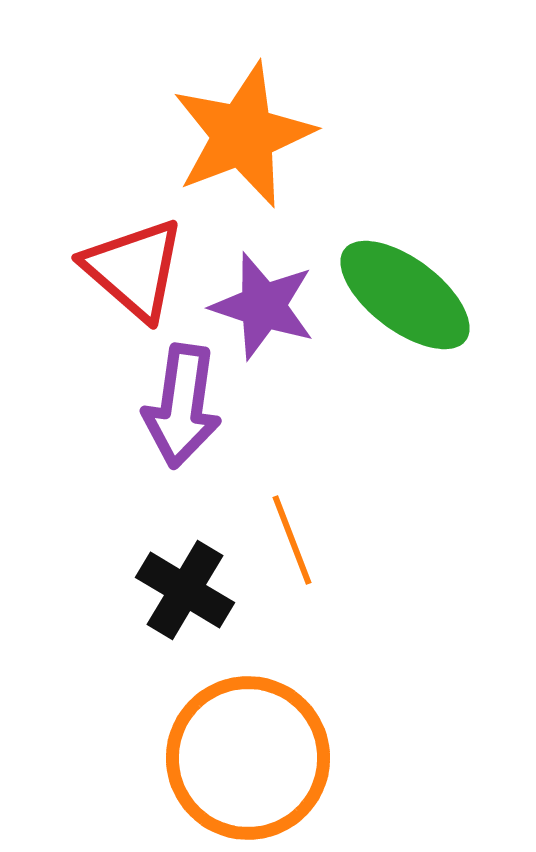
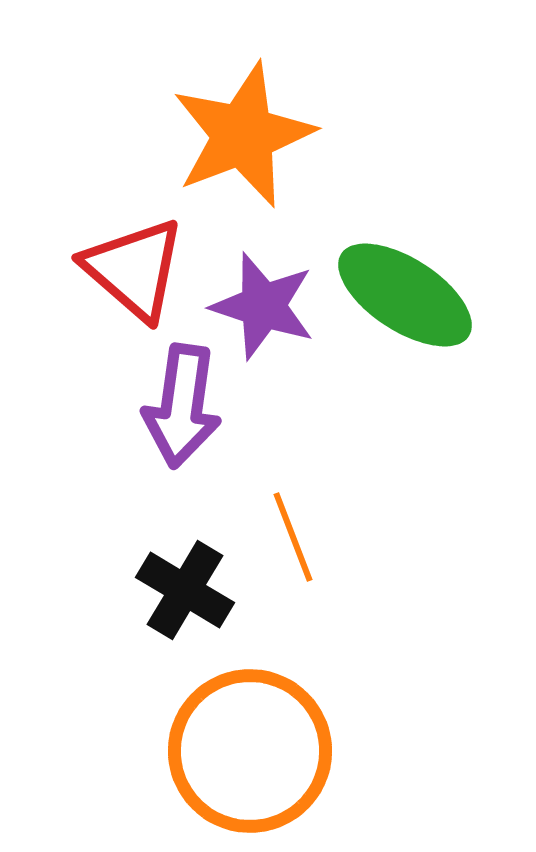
green ellipse: rotated 4 degrees counterclockwise
orange line: moved 1 px right, 3 px up
orange circle: moved 2 px right, 7 px up
